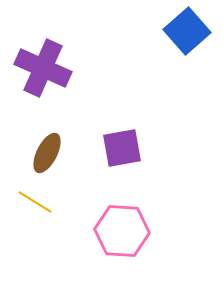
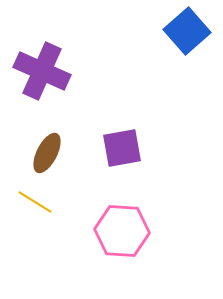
purple cross: moved 1 px left, 3 px down
